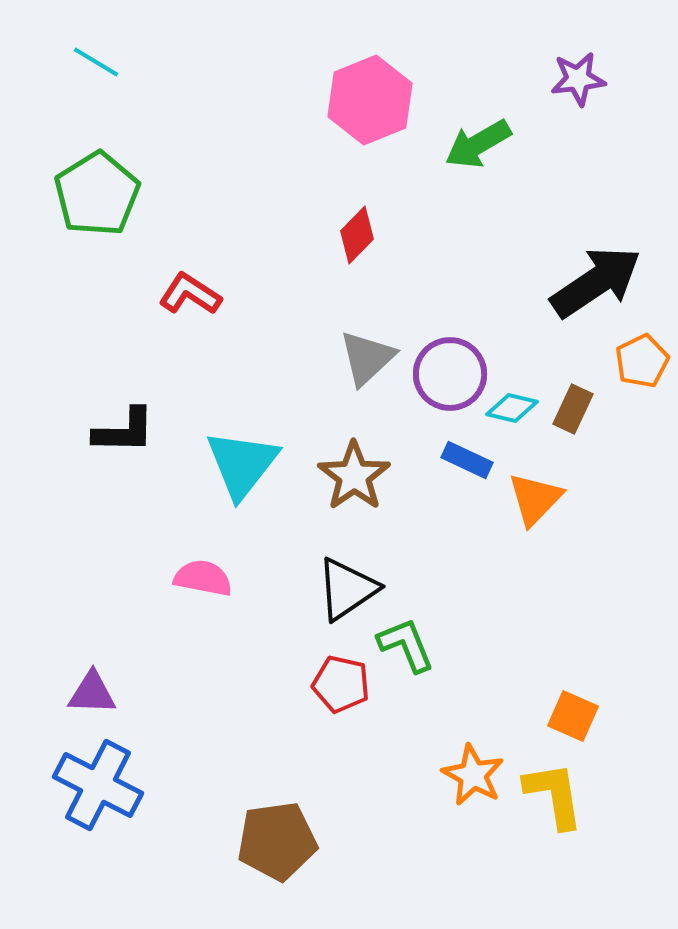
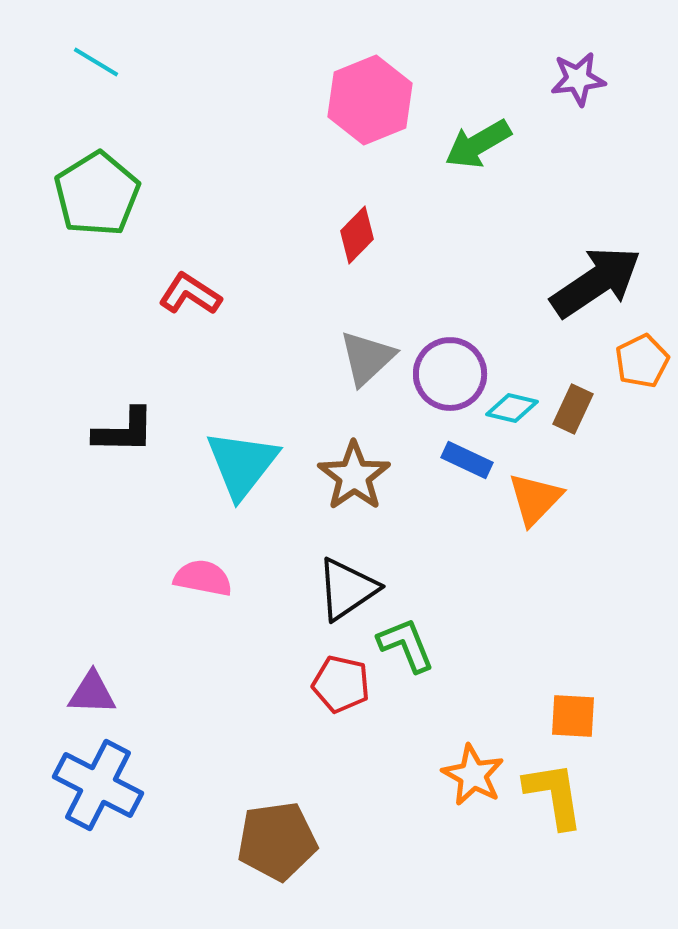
orange square: rotated 21 degrees counterclockwise
